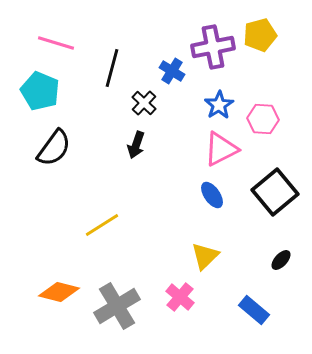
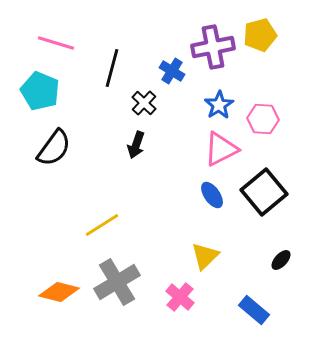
black square: moved 11 px left
gray cross: moved 24 px up
